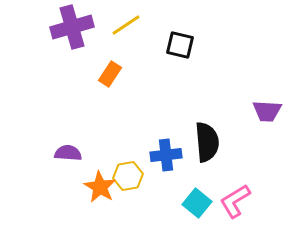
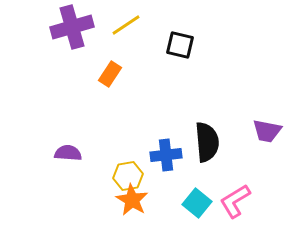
purple trapezoid: moved 20 px down; rotated 8 degrees clockwise
orange star: moved 32 px right, 13 px down
